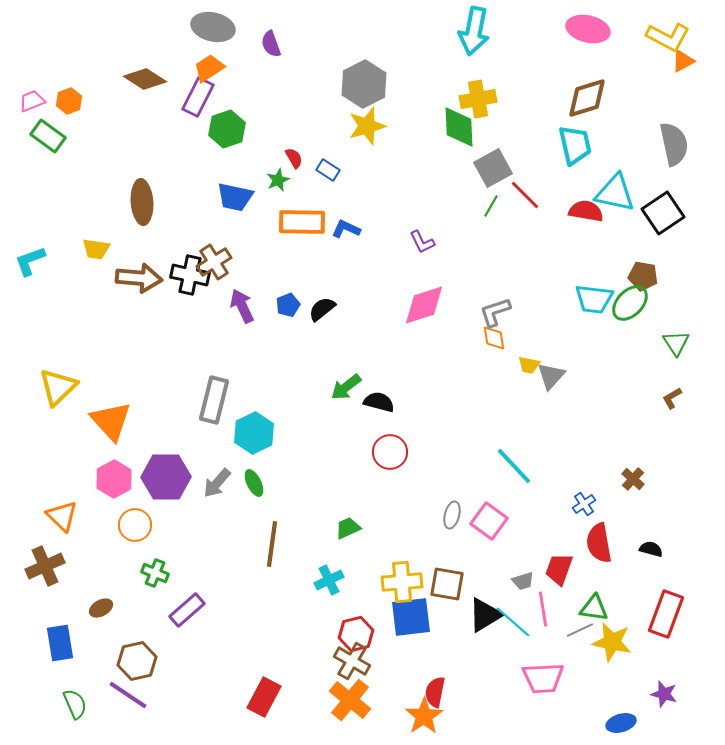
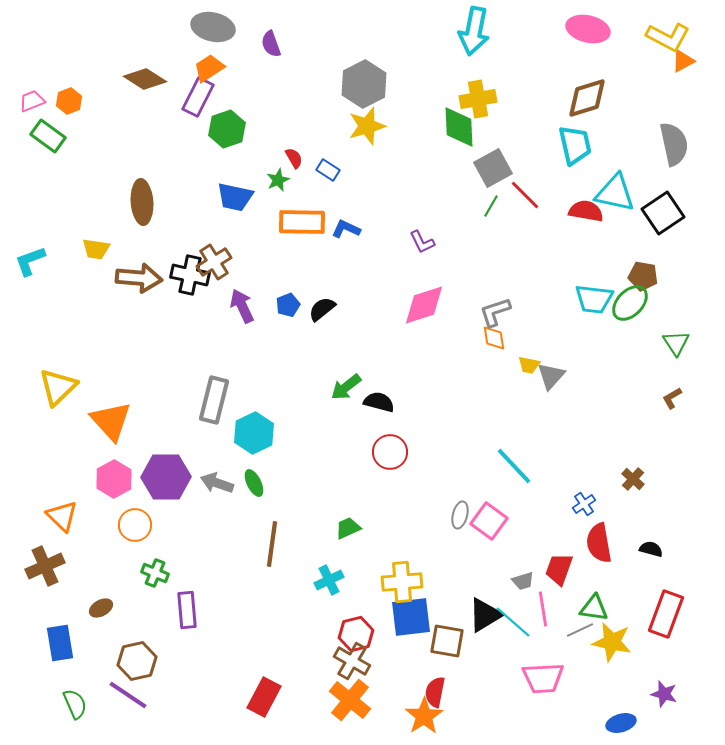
gray arrow at (217, 483): rotated 68 degrees clockwise
gray ellipse at (452, 515): moved 8 px right
brown square at (447, 584): moved 57 px down
purple rectangle at (187, 610): rotated 54 degrees counterclockwise
